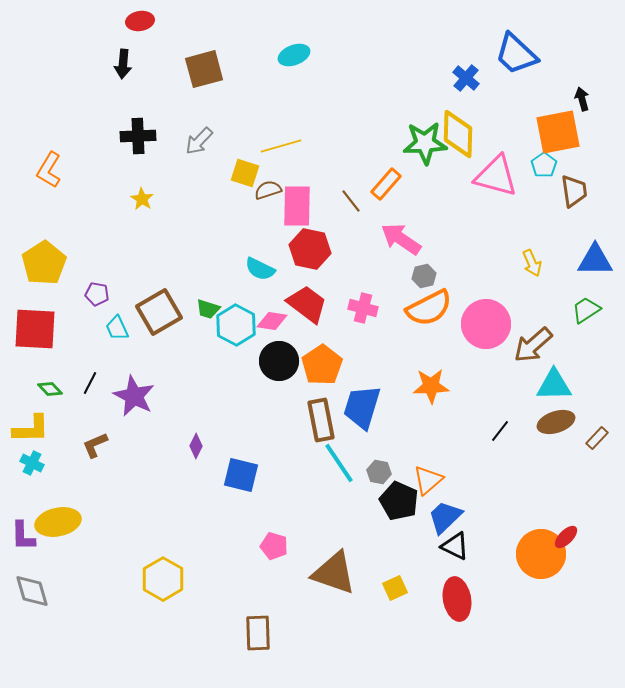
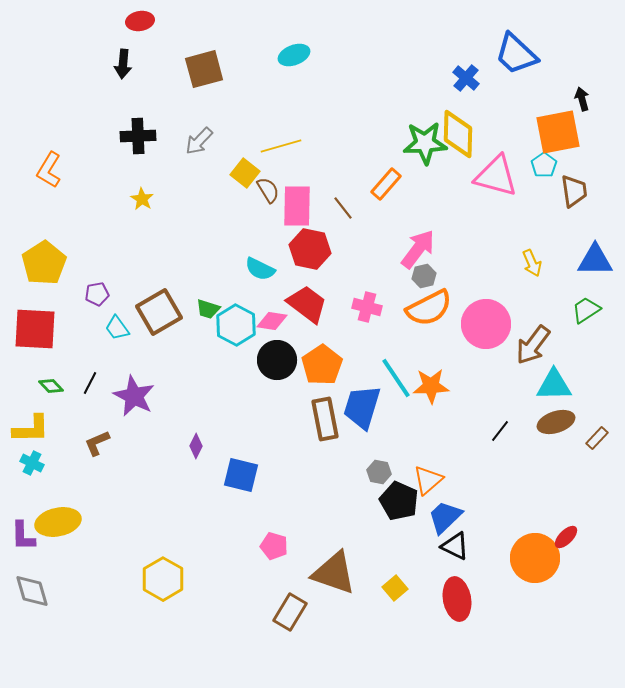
yellow square at (245, 173): rotated 20 degrees clockwise
brown semicircle at (268, 190): rotated 76 degrees clockwise
brown line at (351, 201): moved 8 px left, 7 px down
pink arrow at (401, 239): moved 17 px right, 10 px down; rotated 93 degrees clockwise
purple pentagon at (97, 294): rotated 20 degrees counterclockwise
pink cross at (363, 308): moved 4 px right, 1 px up
cyan trapezoid at (117, 328): rotated 12 degrees counterclockwise
brown arrow at (533, 345): rotated 12 degrees counterclockwise
black circle at (279, 361): moved 2 px left, 1 px up
green diamond at (50, 389): moved 1 px right, 3 px up
brown rectangle at (321, 420): moved 4 px right, 1 px up
brown L-shape at (95, 445): moved 2 px right, 2 px up
cyan line at (339, 463): moved 57 px right, 85 px up
orange circle at (541, 554): moved 6 px left, 4 px down
yellow square at (395, 588): rotated 15 degrees counterclockwise
brown rectangle at (258, 633): moved 32 px right, 21 px up; rotated 33 degrees clockwise
